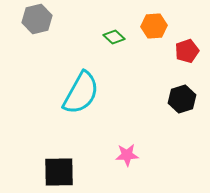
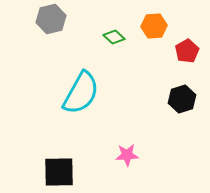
gray hexagon: moved 14 px right
red pentagon: rotated 10 degrees counterclockwise
